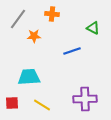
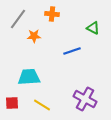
purple cross: rotated 30 degrees clockwise
